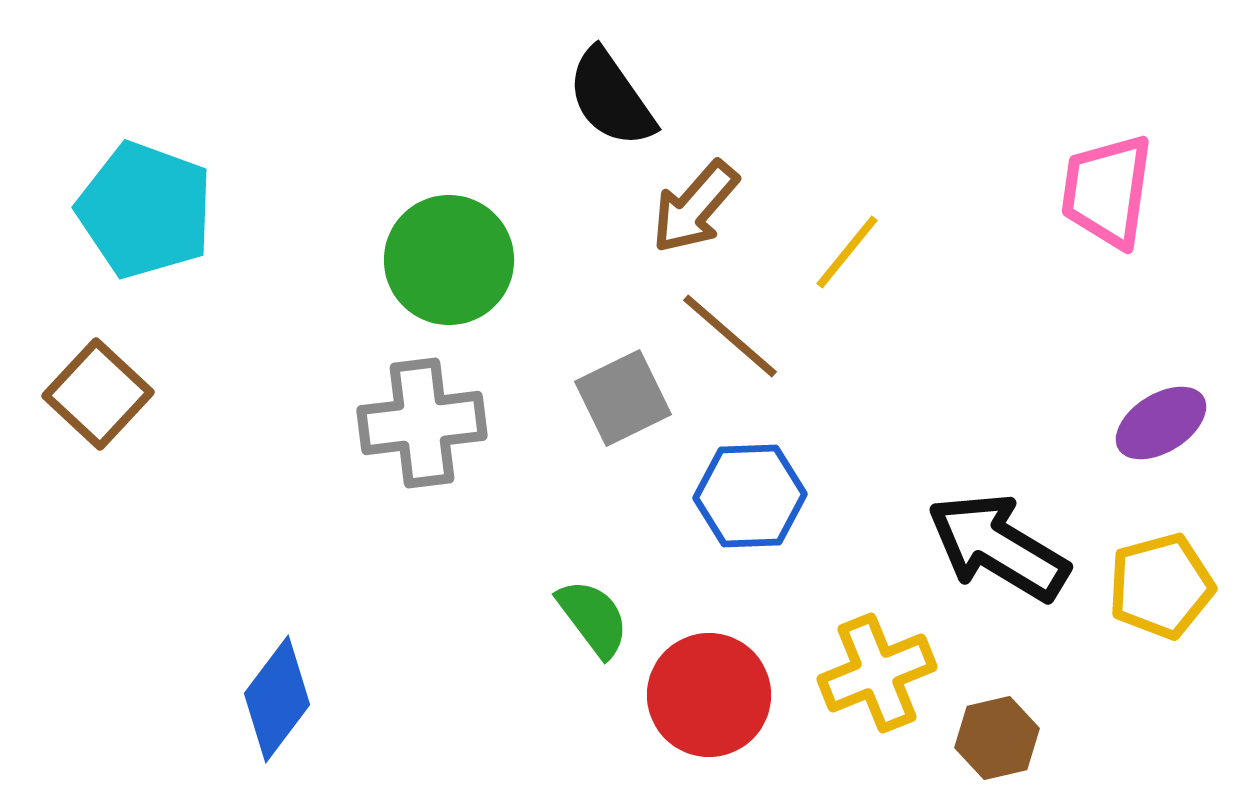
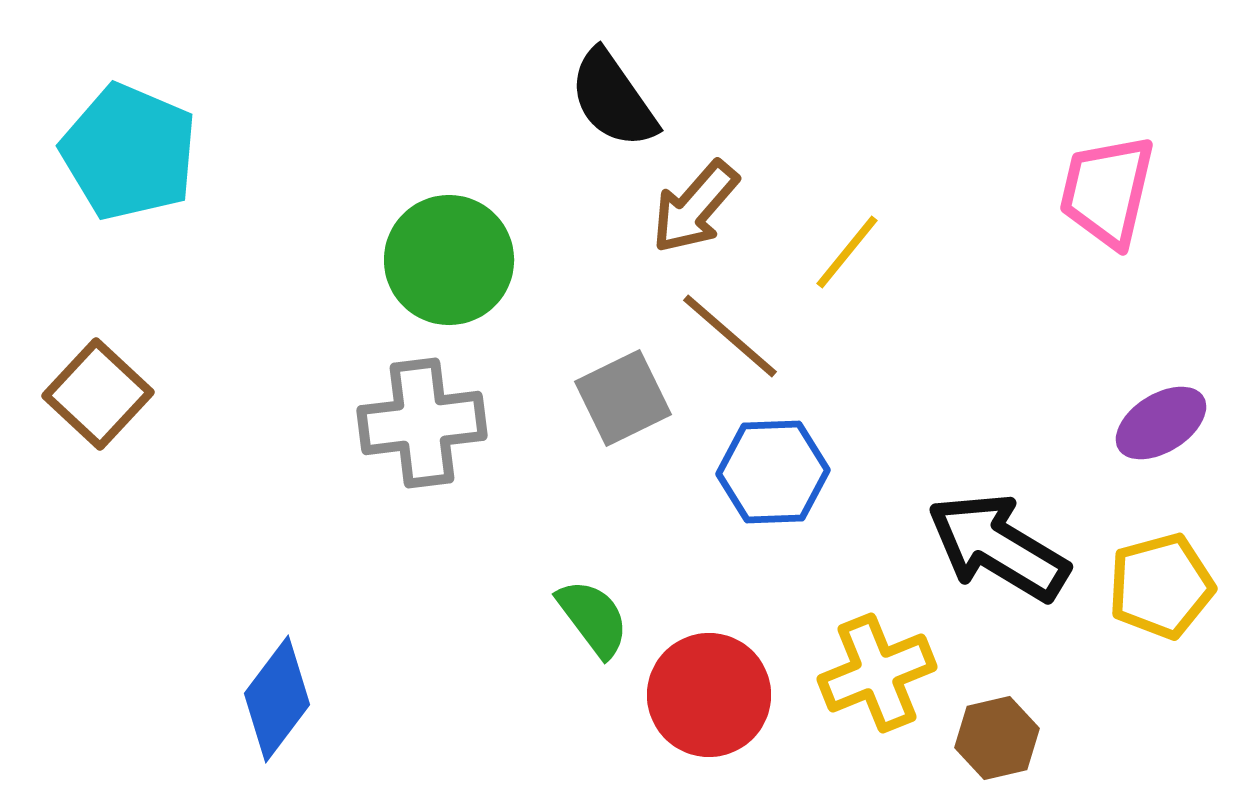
black semicircle: moved 2 px right, 1 px down
pink trapezoid: rotated 5 degrees clockwise
cyan pentagon: moved 16 px left, 58 px up; rotated 3 degrees clockwise
blue hexagon: moved 23 px right, 24 px up
